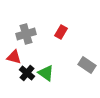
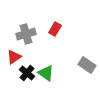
red rectangle: moved 6 px left, 3 px up
red triangle: rotated 49 degrees counterclockwise
